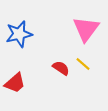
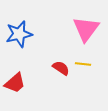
yellow line: rotated 35 degrees counterclockwise
